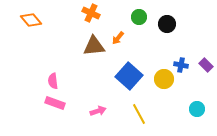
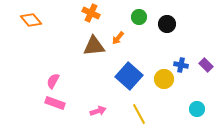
pink semicircle: rotated 35 degrees clockwise
